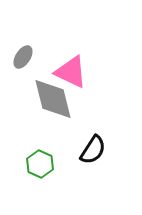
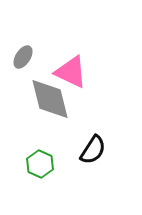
gray diamond: moved 3 px left
